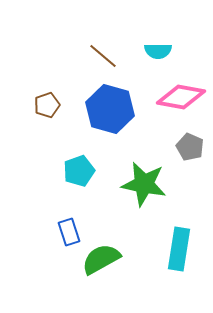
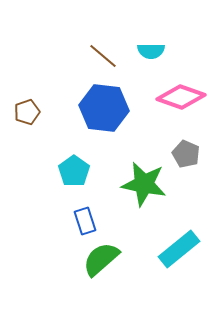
cyan semicircle: moved 7 px left
pink diamond: rotated 9 degrees clockwise
brown pentagon: moved 20 px left, 7 px down
blue hexagon: moved 6 px left, 1 px up; rotated 9 degrees counterclockwise
gray pentagon: moved 4 px left, 7 px down
cyan pentagon: moved 5 px left; rotated 16 degrees counterclockwise
blue rectangle: moved 16 px right, 11 px up
cyan rectangle: rotated 42 degrees clockwise
green semicircle: rotated 12 degrees counterclockwise
